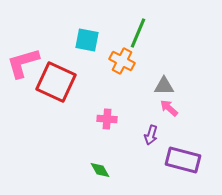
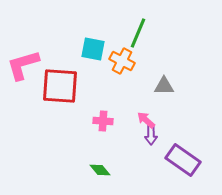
cyan square: moved 6 px right, 9 px down
pink L-shape: moved 2 px down
red square: moved 4 px right, 4 px down; rotated 21 degrees counterclockwise
pink arrow: moved 23 px left, 12 px down
pink cross: moved 4 px left, 2 px down
purple arrow: rotated 18 degrees counterclockwise
purple rectangle: rotated 20 degrees clockwise
green diamond: rotated 10 degrees counterclockwise
